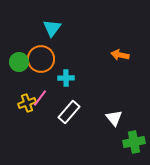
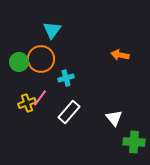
cyan triangle: moved 2 px down
cyan cross: rotated 14 degrees counterclockwise
green cross: rotated 15 degrees clockwise
